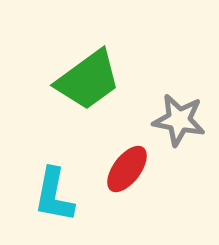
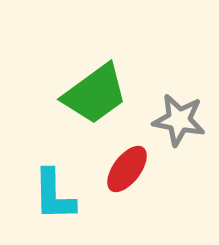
green trapezoid: moved 7 px right, 14 px down
cyan L-shape: rotated 12 degrees counterclockwise
